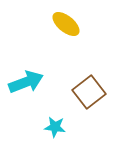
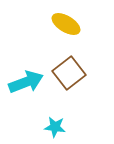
yellow ellipse: rotated 8 degrees counterclockwise
brown square: moved 20 px left, 19 px up
